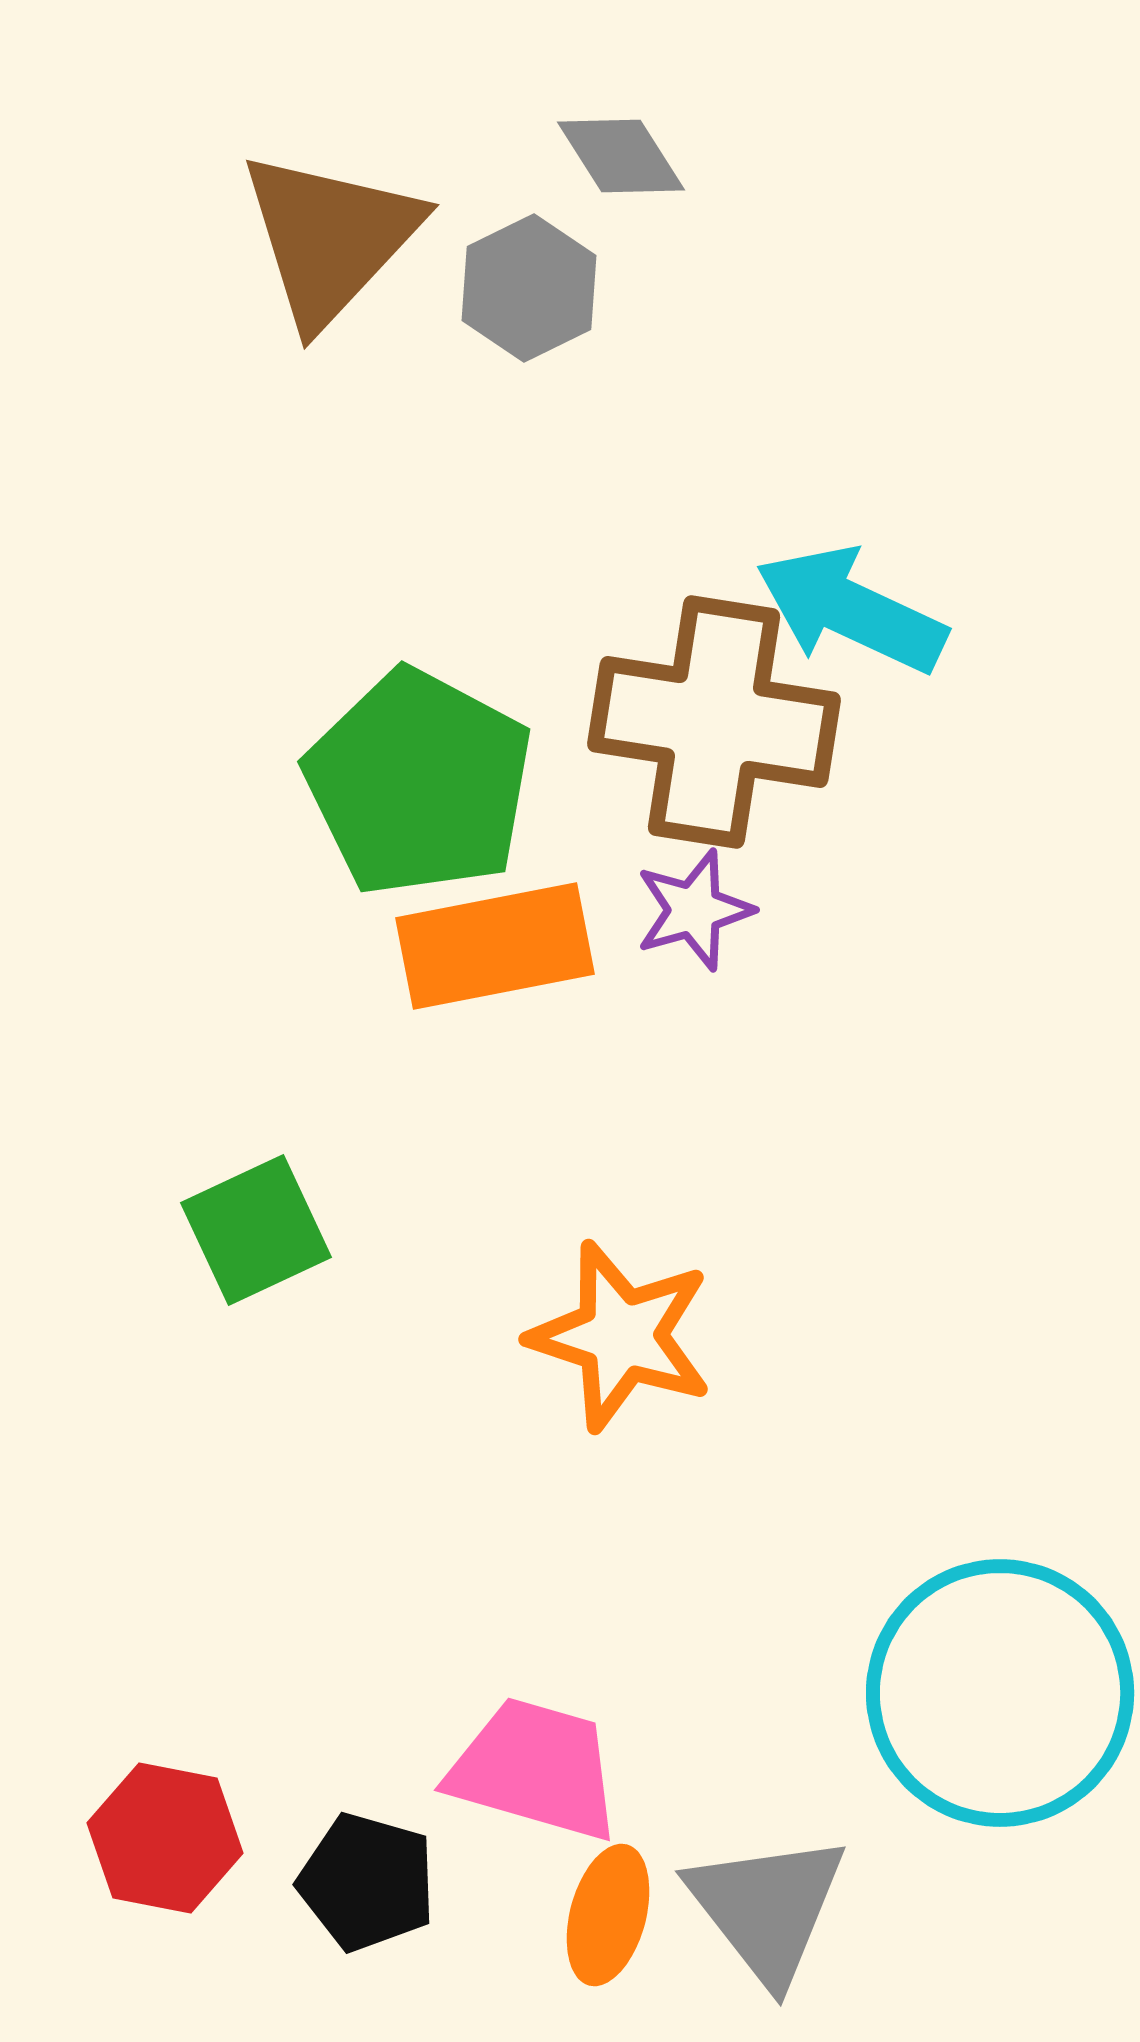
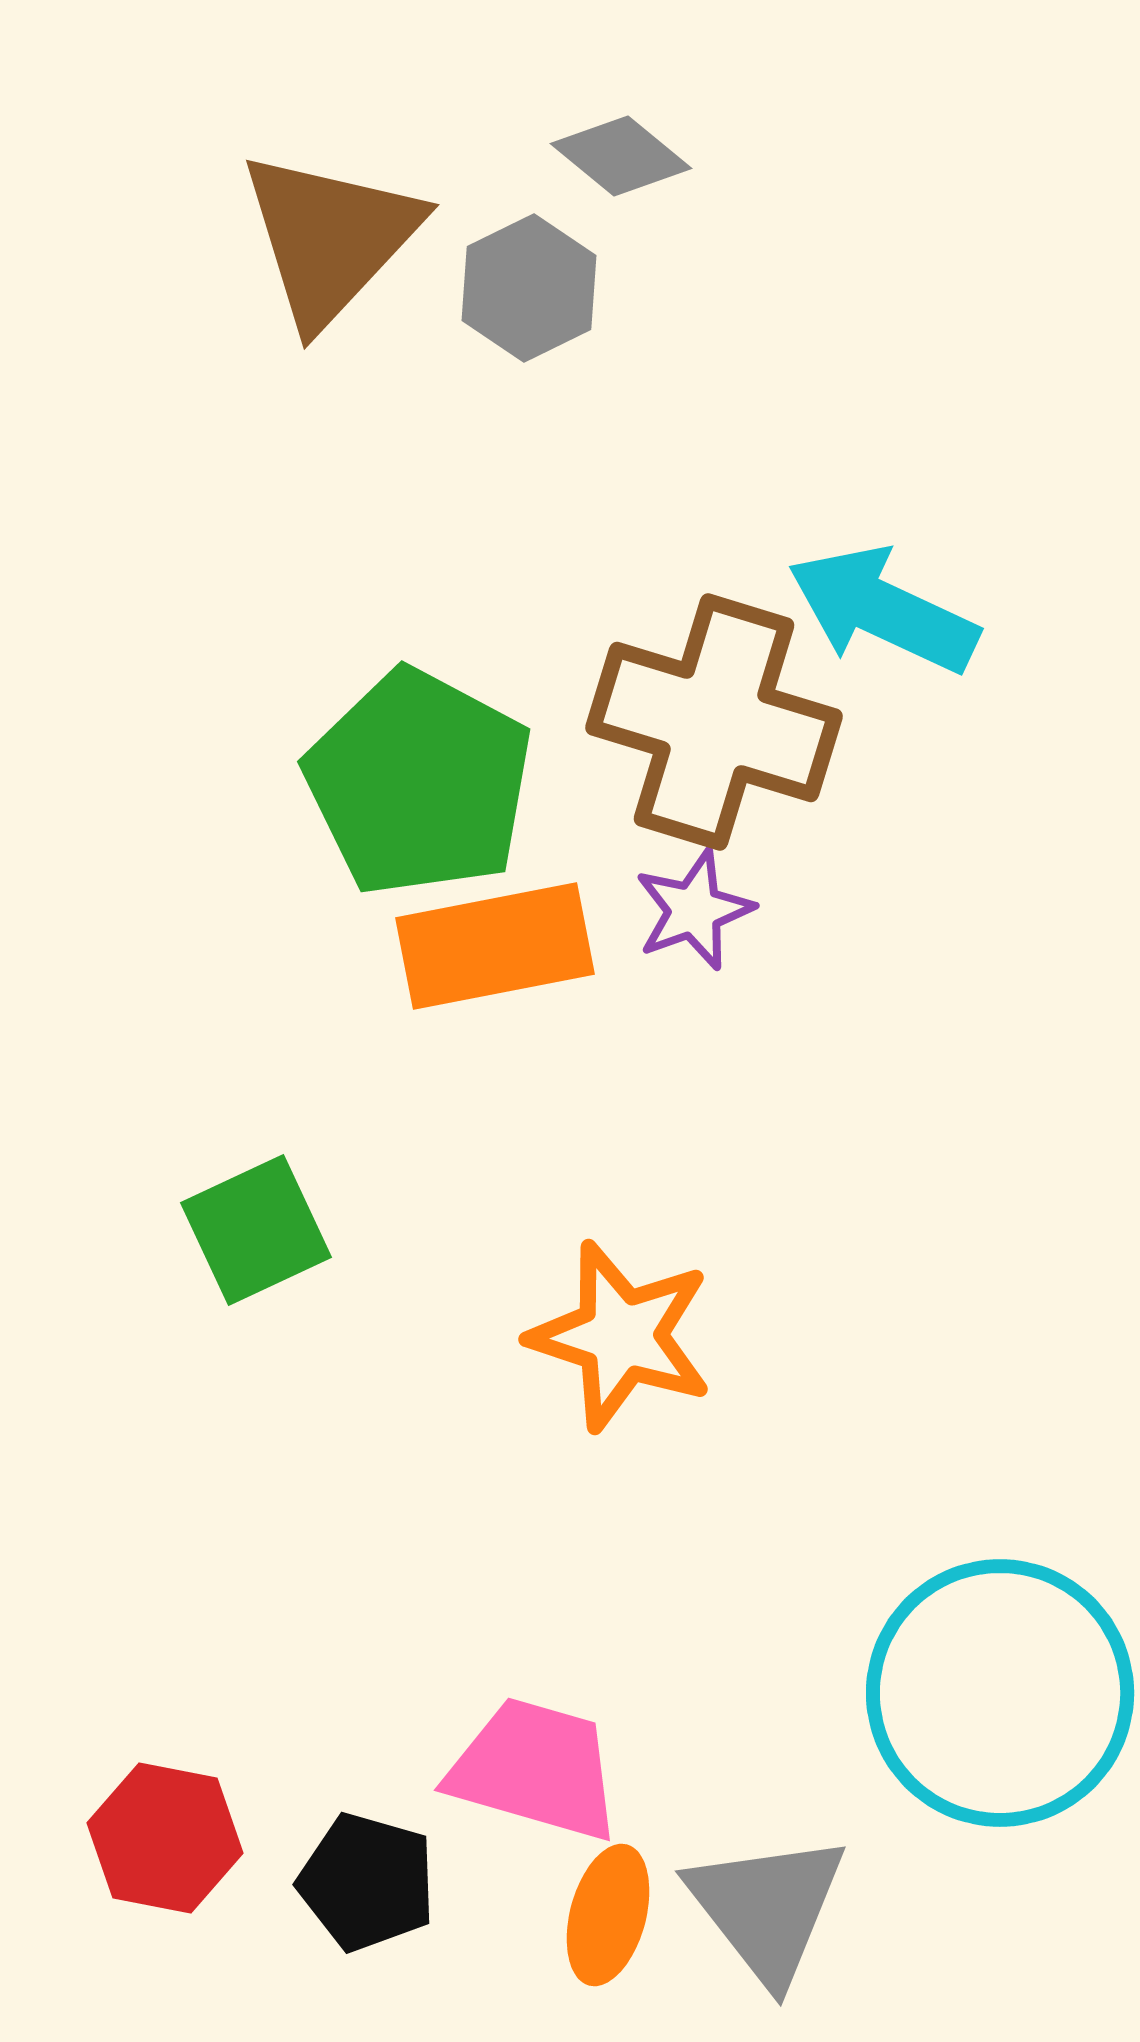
gray diamond: rotated 18 degrees counterclockwise
cyan arrow: moved 32 px right
brown cross: rotated 8 degrees clockwise
purple star: rotated 4 degrees counterclockwise
